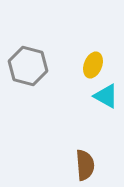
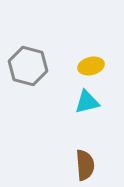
yellow ellipse: moved 2 px left, 1 px down; rotated 55 degrees clockwise
cyan triangle: moved 19 px left, 6 px down; rotated 44 degrees counterclockwise
